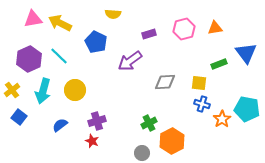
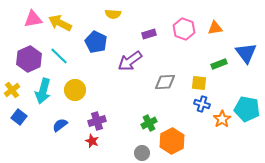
pink hexagon: rotated 25 degrees counterclockwise
